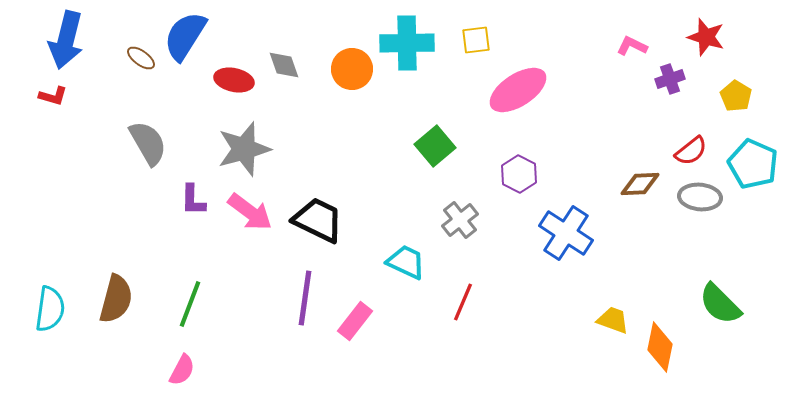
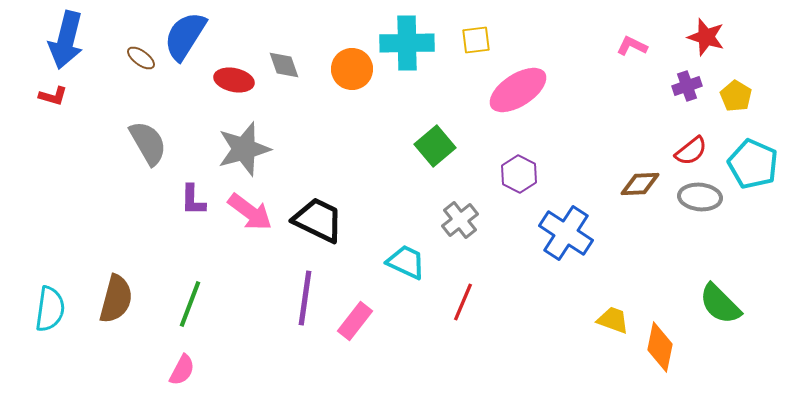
purple cross: moved 17 px right, 7 px down
